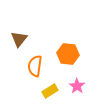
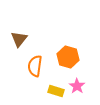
orange hexagon: moved 3 px down; rotated 10 degrees clockwise
yellow rectangle: moved 6 px right; rotated 49 degrees clockwise
